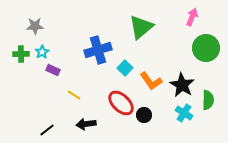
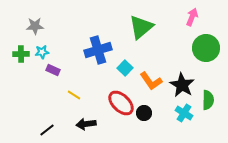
cyan star: rotated 24 degrees clockwise
black circle: moved 2 px up
